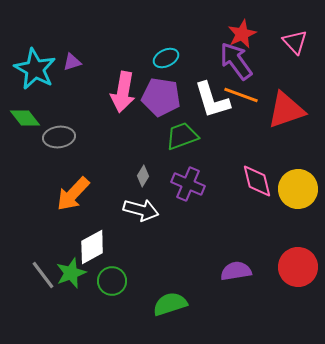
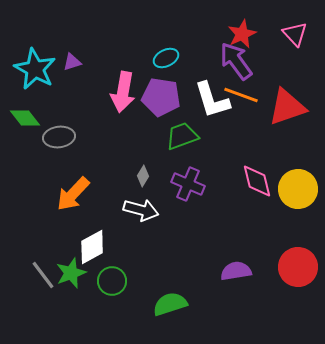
pink triangle: moved 8 px up
red triangle: moved 1 px right, 3 px up
